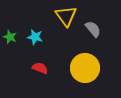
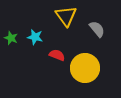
gray semicircle: moved 4 px right
green star: moved 1 px right, 1 px down
red semicircle: moved 17 px right, 13 px up
